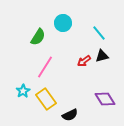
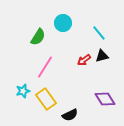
red arrow: moved 1 px up
cyan star: rotated 16 degrees clockwise
